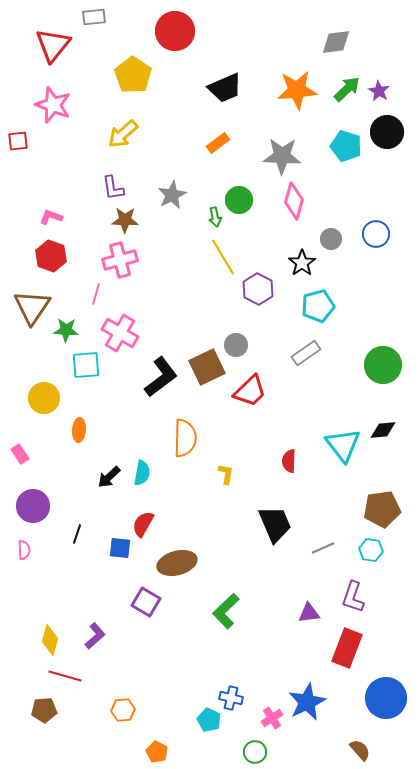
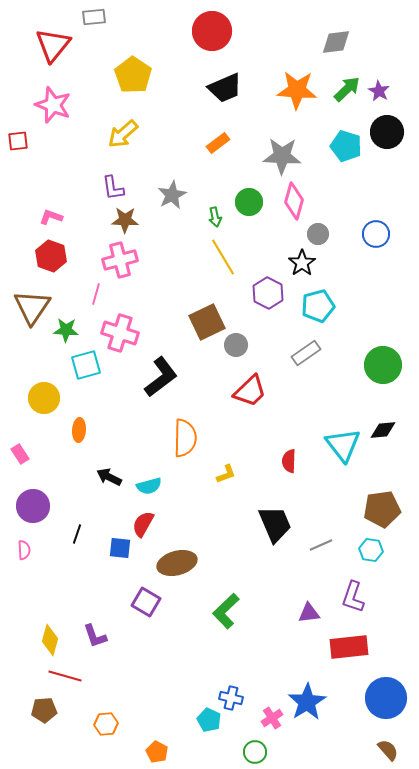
red circle at (175, 31): moved 37 px right
orange star at (297, 90): rotated 9 degrees clockwise
green circle at (239, 200): moved 10 px right, 2 px down
gray circle at (331, 239): moved 13 px left, 5 px up
purple hexagon at (258, 289): moved 10 px right, 4 px down
pink cross at (120, 333): rotated 12 degrees counterclockwise
cyan square at (86, 365): rotated 12 degrees counterclockwise
brown square at (207, 367): moved 45 px up
cyan semicircle at (142, 473): moved 7 px right, 13 px down; rotated 65 degrees clockwise
yellow L-shape at (226, 474): rotated 60 degrees clockwise
black arrow at (109, 477): rotated 70 degrees clockwise
gray line at (323, 548): moved 2 px left, 3 px up
purple L-shape at (95, 636): rotated 112 degrees clockwise
red rectangle at (347, 648): moved 2 px right, 1 px up; rotated 63 degrees clockwise
blue star at (307, 702): rotated 6 degrees counterclockwise
orange hexagon at (123, 710): moved 17 px left, 14 px down
brown semicircle at (360, 750): moved 28 px right
